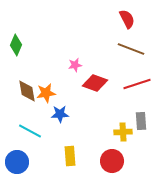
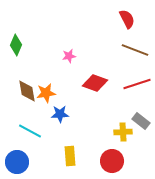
brown line: moved 4 px right, 1 px down
pink star: moved 6 px left, 9 px up
gray rectangle: rotated 48 degrees counterclockwise
